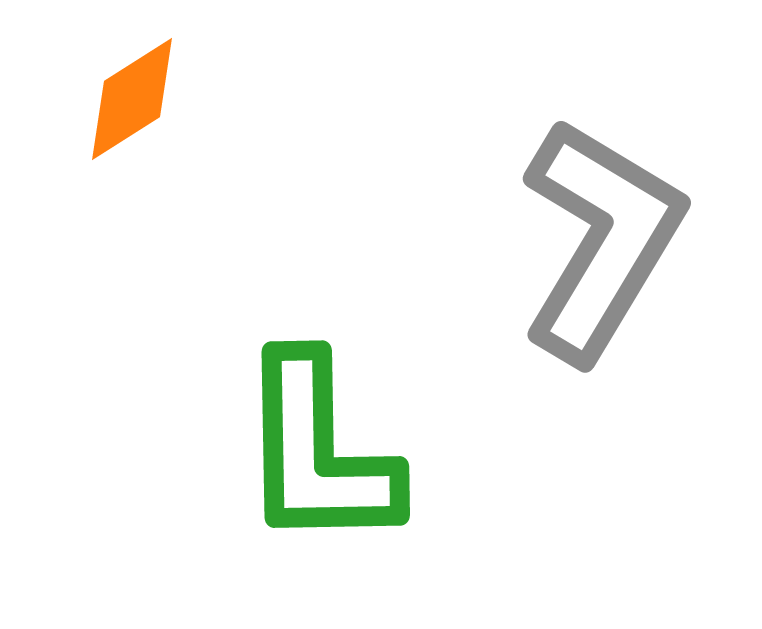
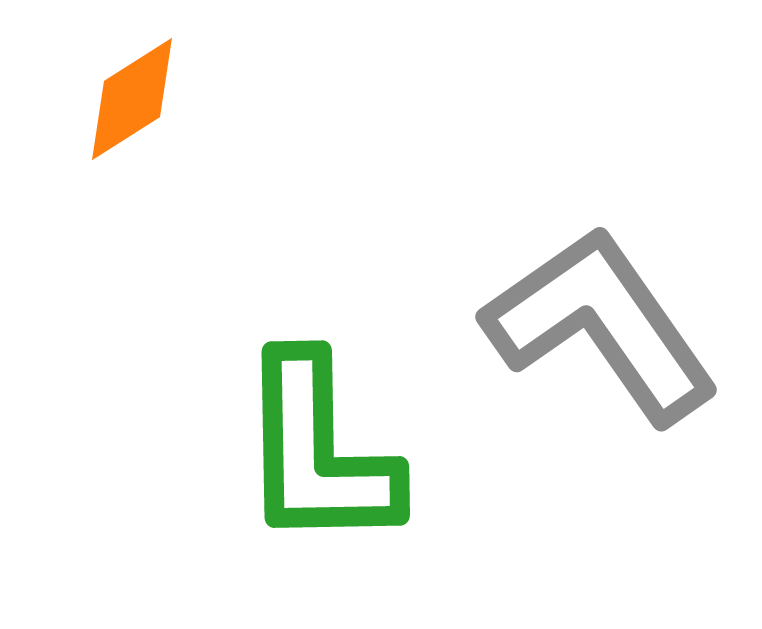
gray L-shape: moved 85 px down; rotated 66 degrees counterclockwise
